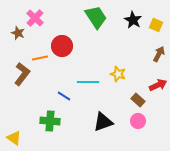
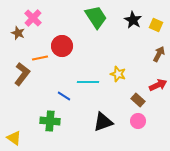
pink cross: moved 2 px left
